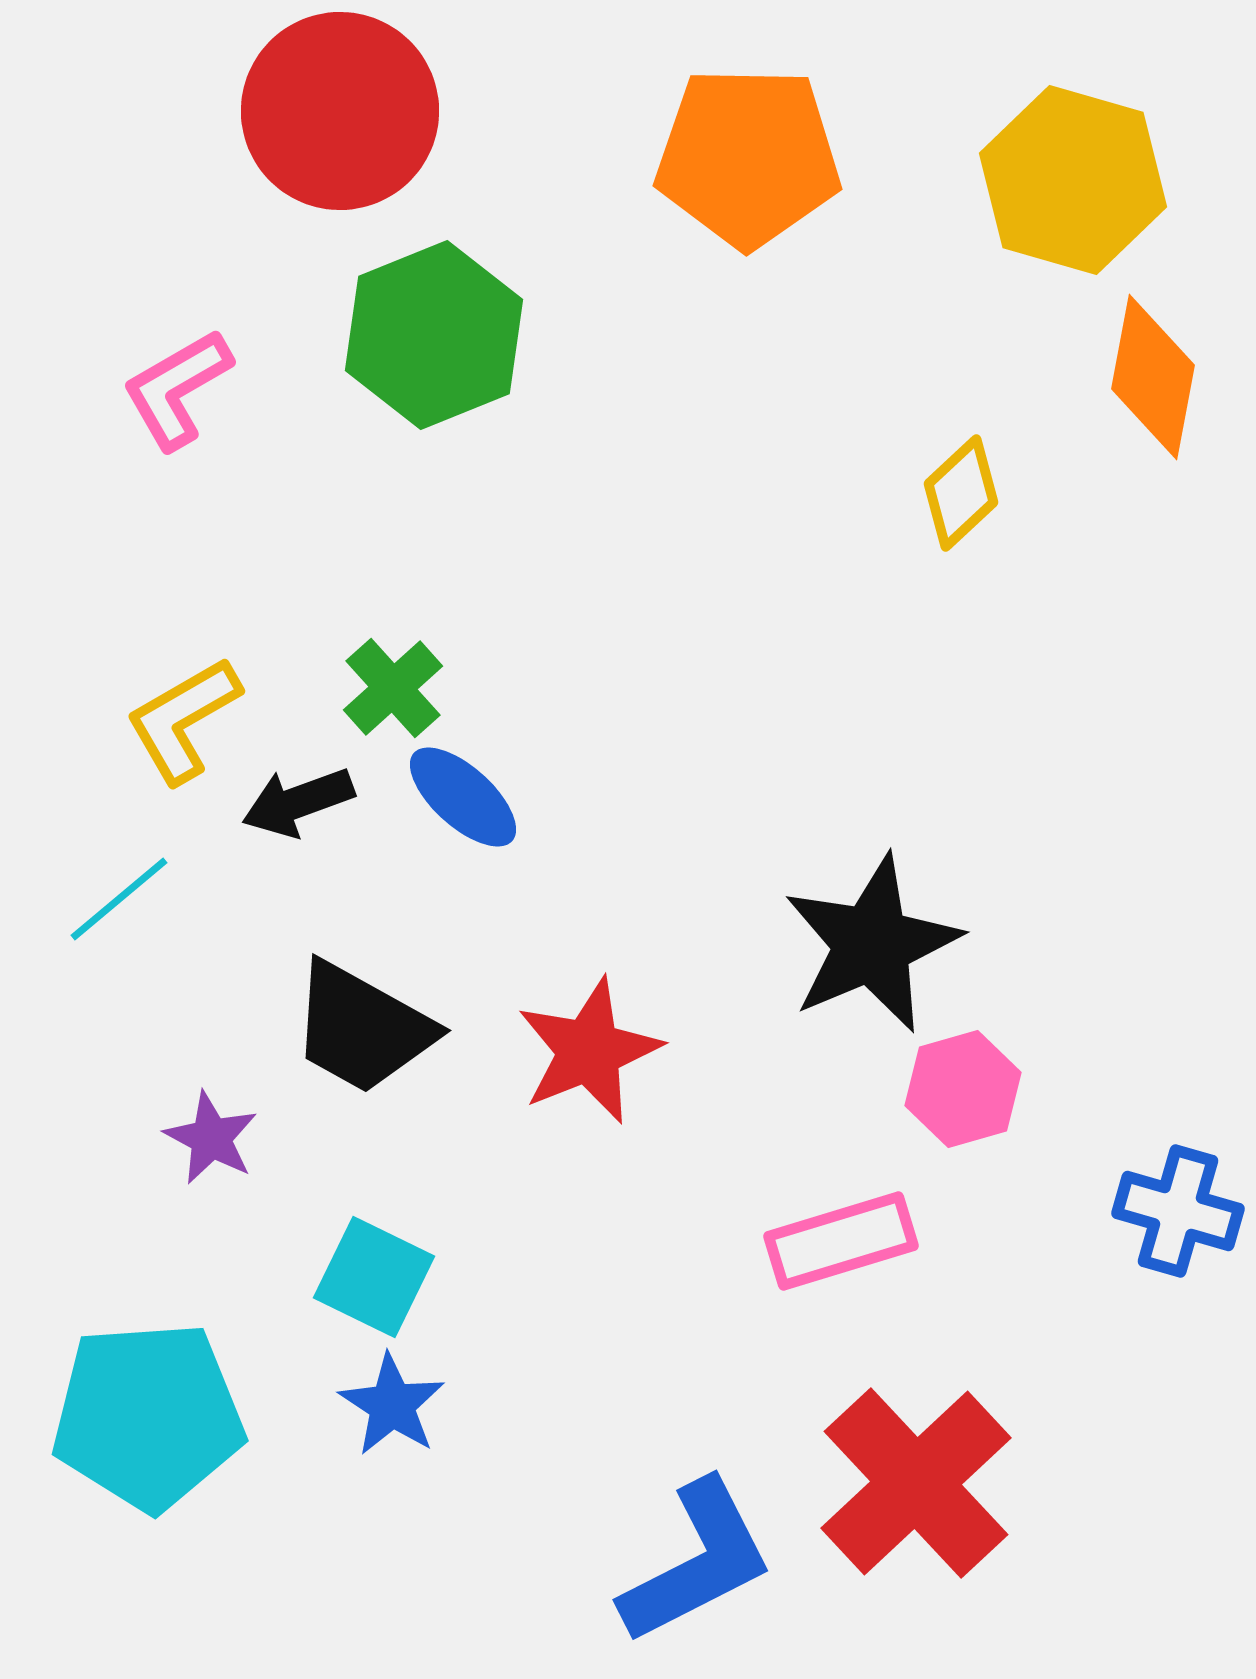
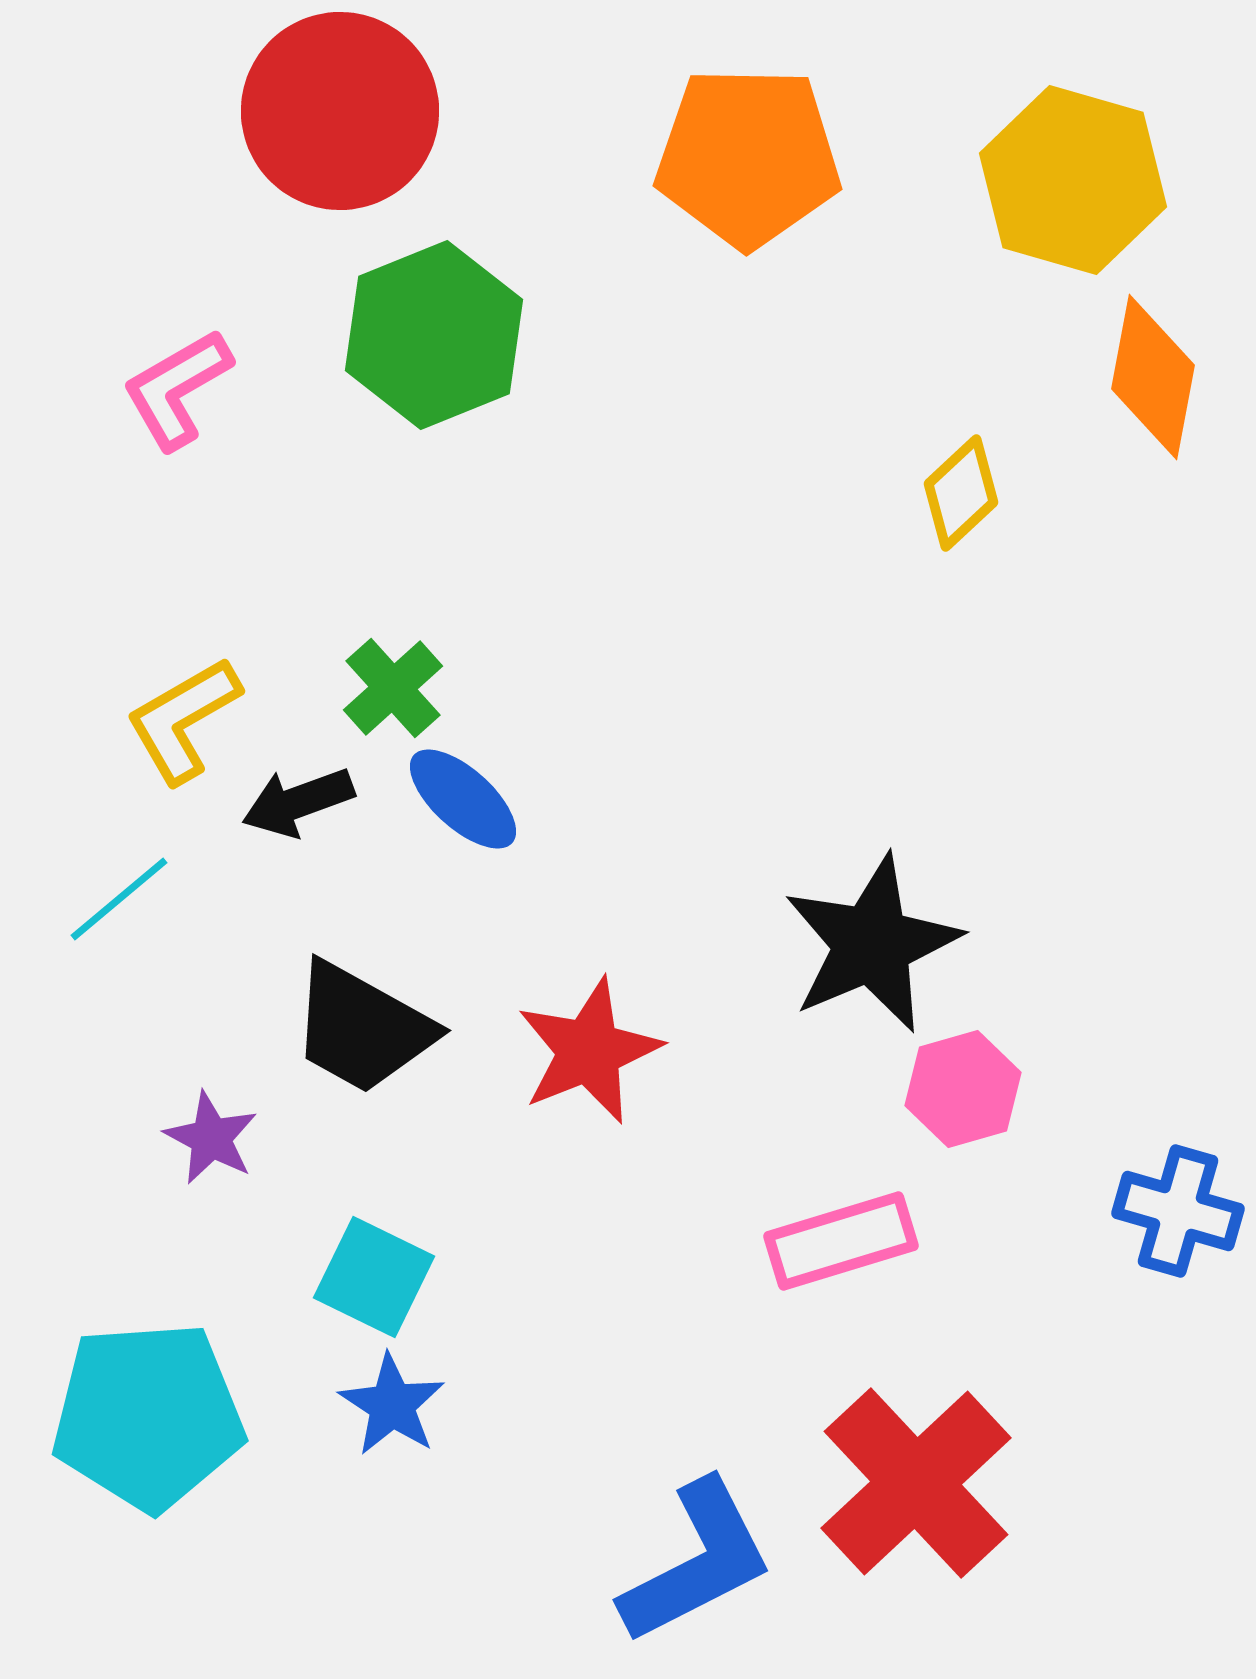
blue ellipse: moved 2 px down
